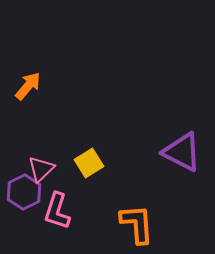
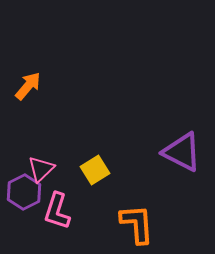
yellow square: moved 6 px right, 7 px down
